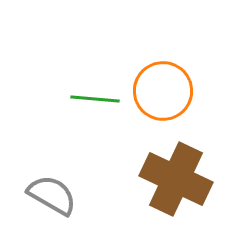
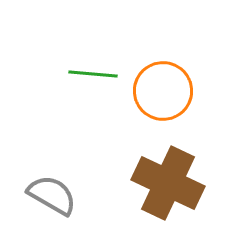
green line: moved 2 px left, 25 px up
brown cross: moved 8 px left, 4 px down
